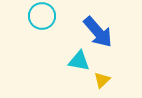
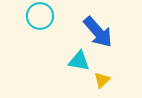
cyan circle: moved 2 px left
